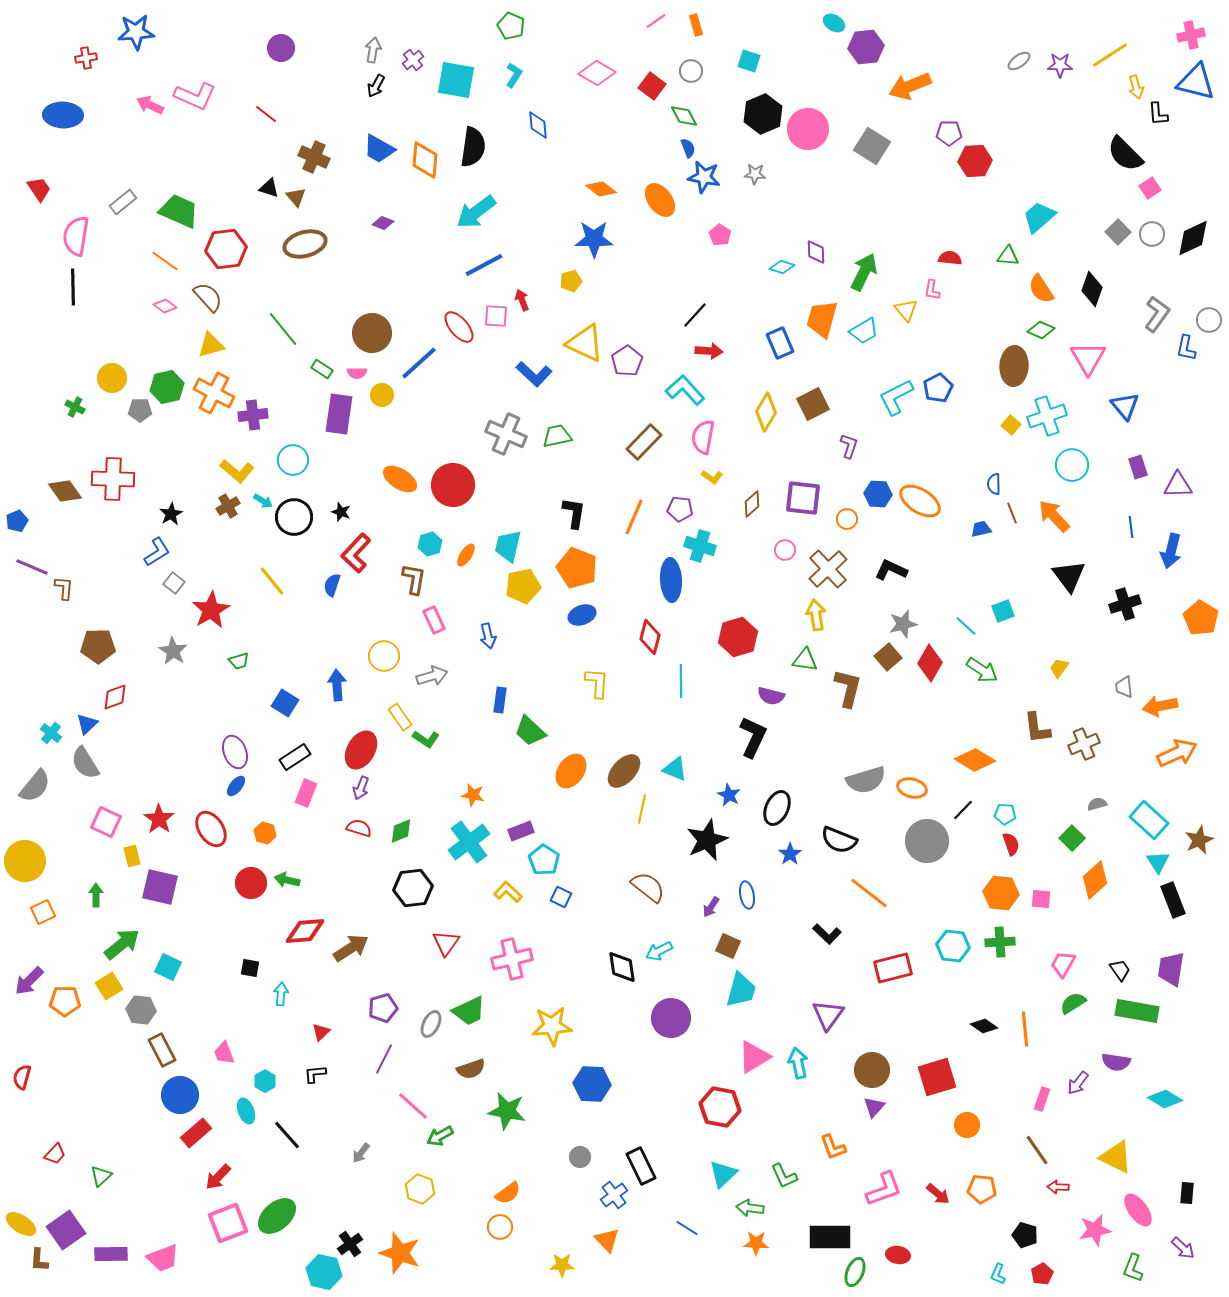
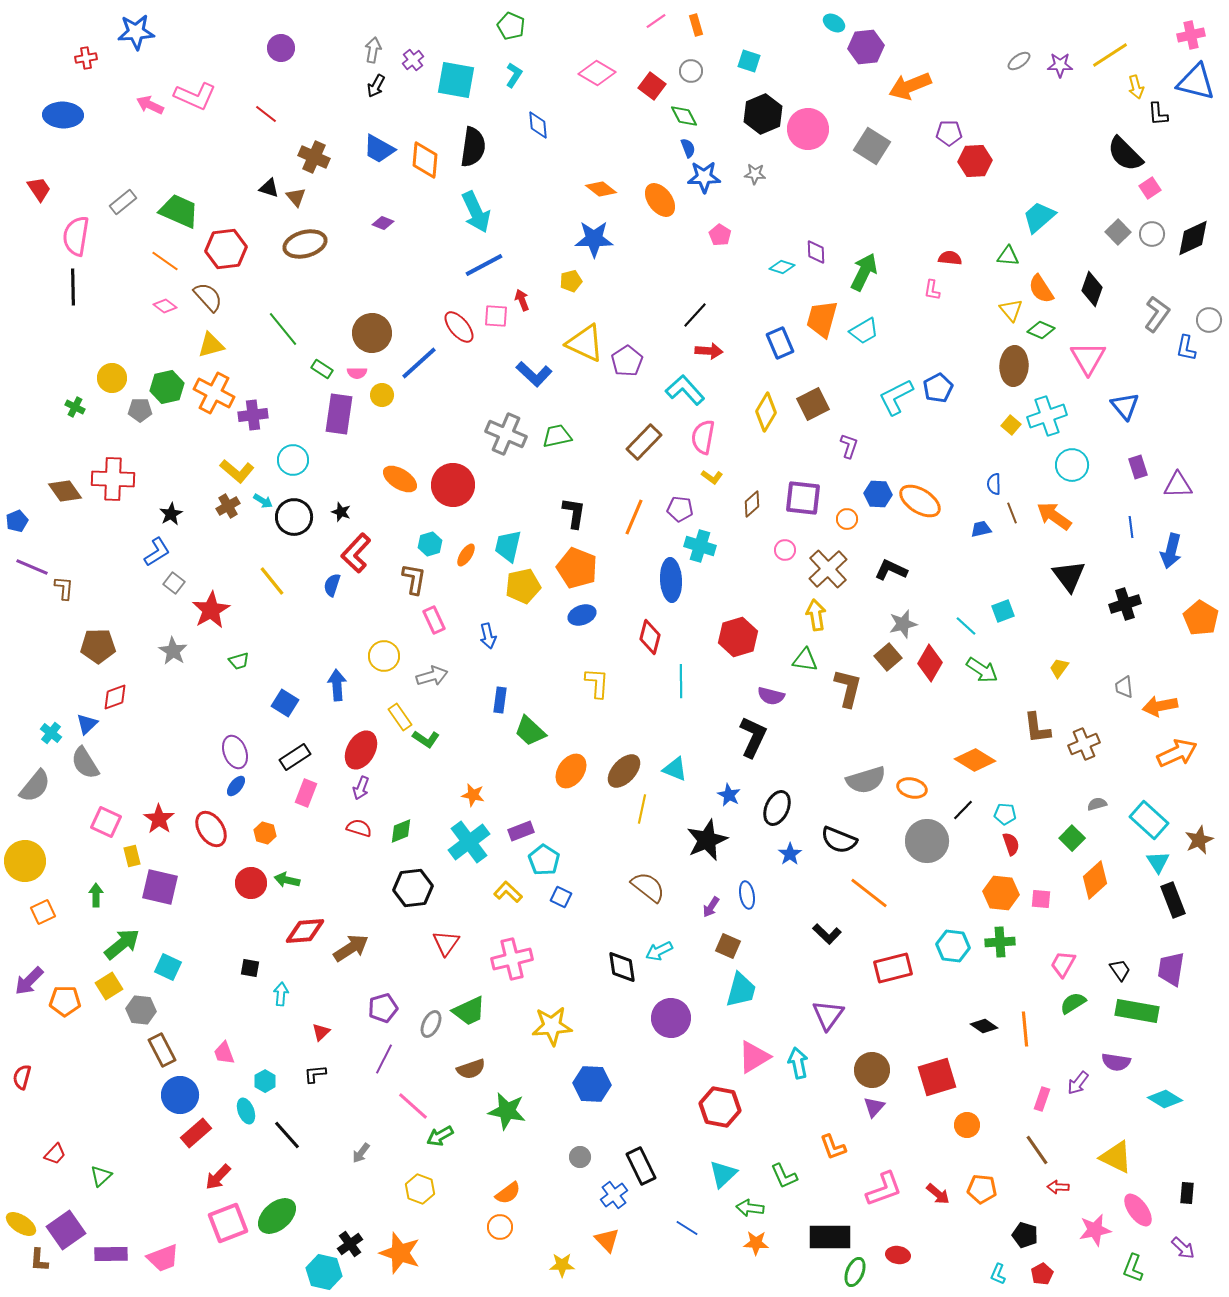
blue star at (704, 177): rotated 12 degrees counterclockwise
cyan arrow at (476, 212): rotated 78 degrees counterclockwise
yellow triangle at (906, 310): moved 105 px right
orange arrow at (1054, 516): rotated 12 degrees counterclockwise
